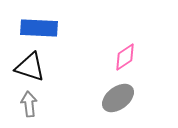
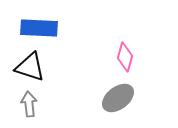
pink diamond: rotated 40 degrees counterclockwise
